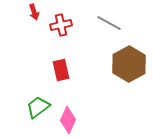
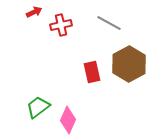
red arrow: rotated 98 degrees counterclockwise
red rectangle: moved 31 px right, 2 px down
